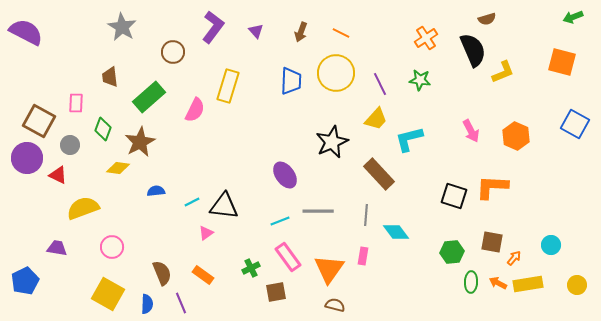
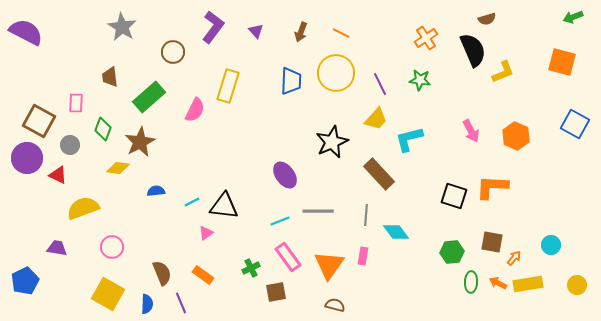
orange triangle at (329, 269): moved 4 px up
